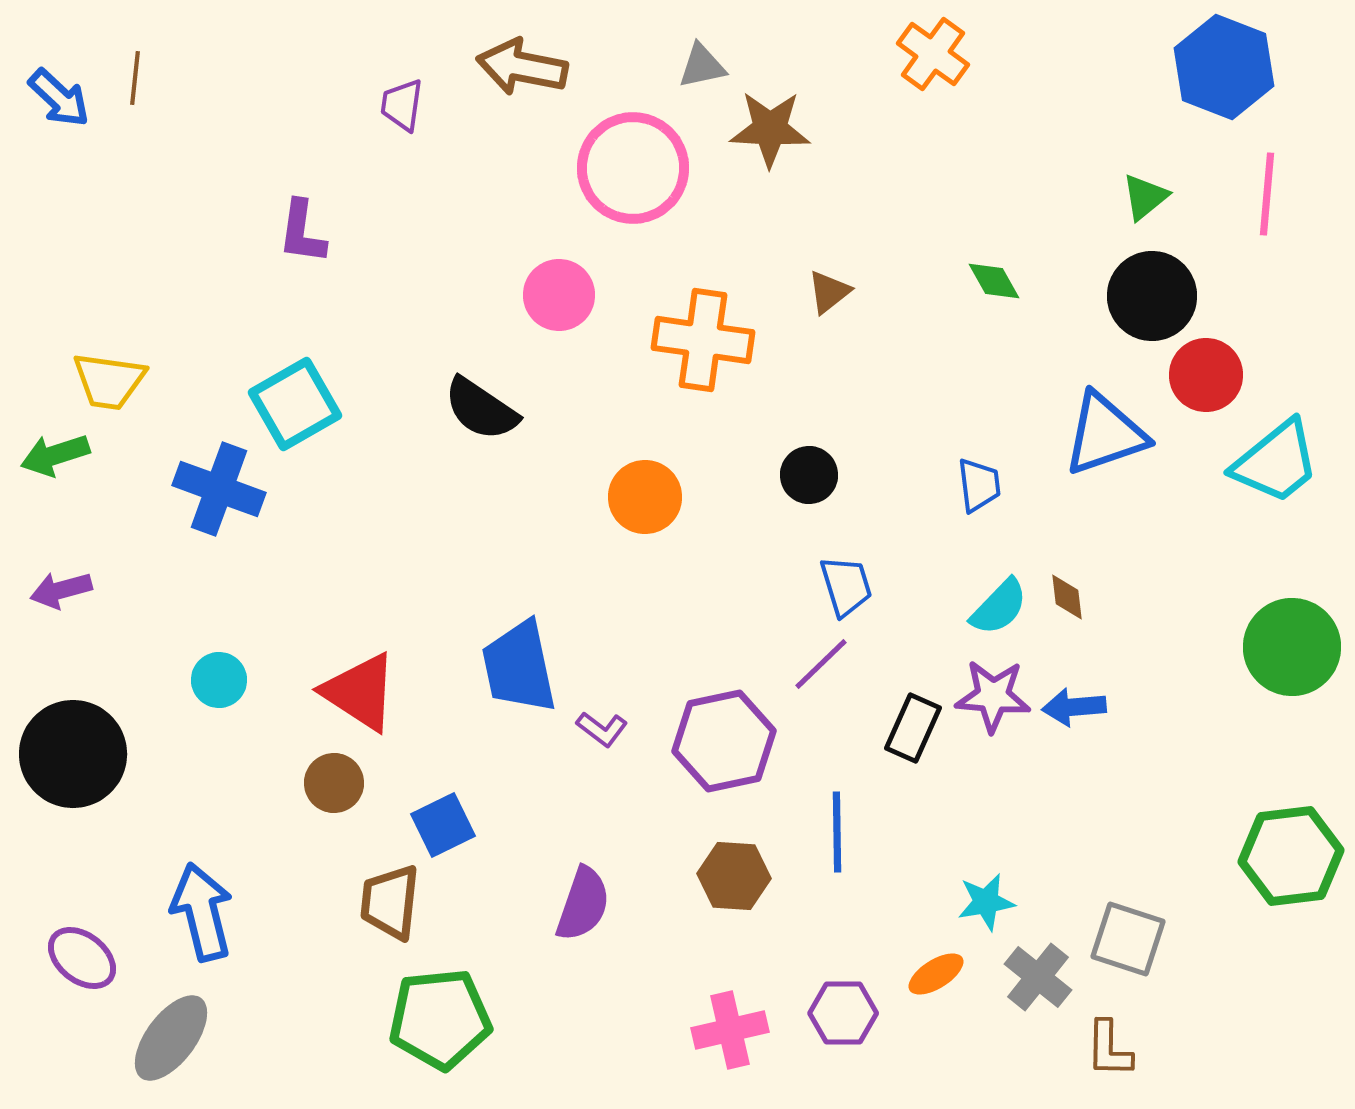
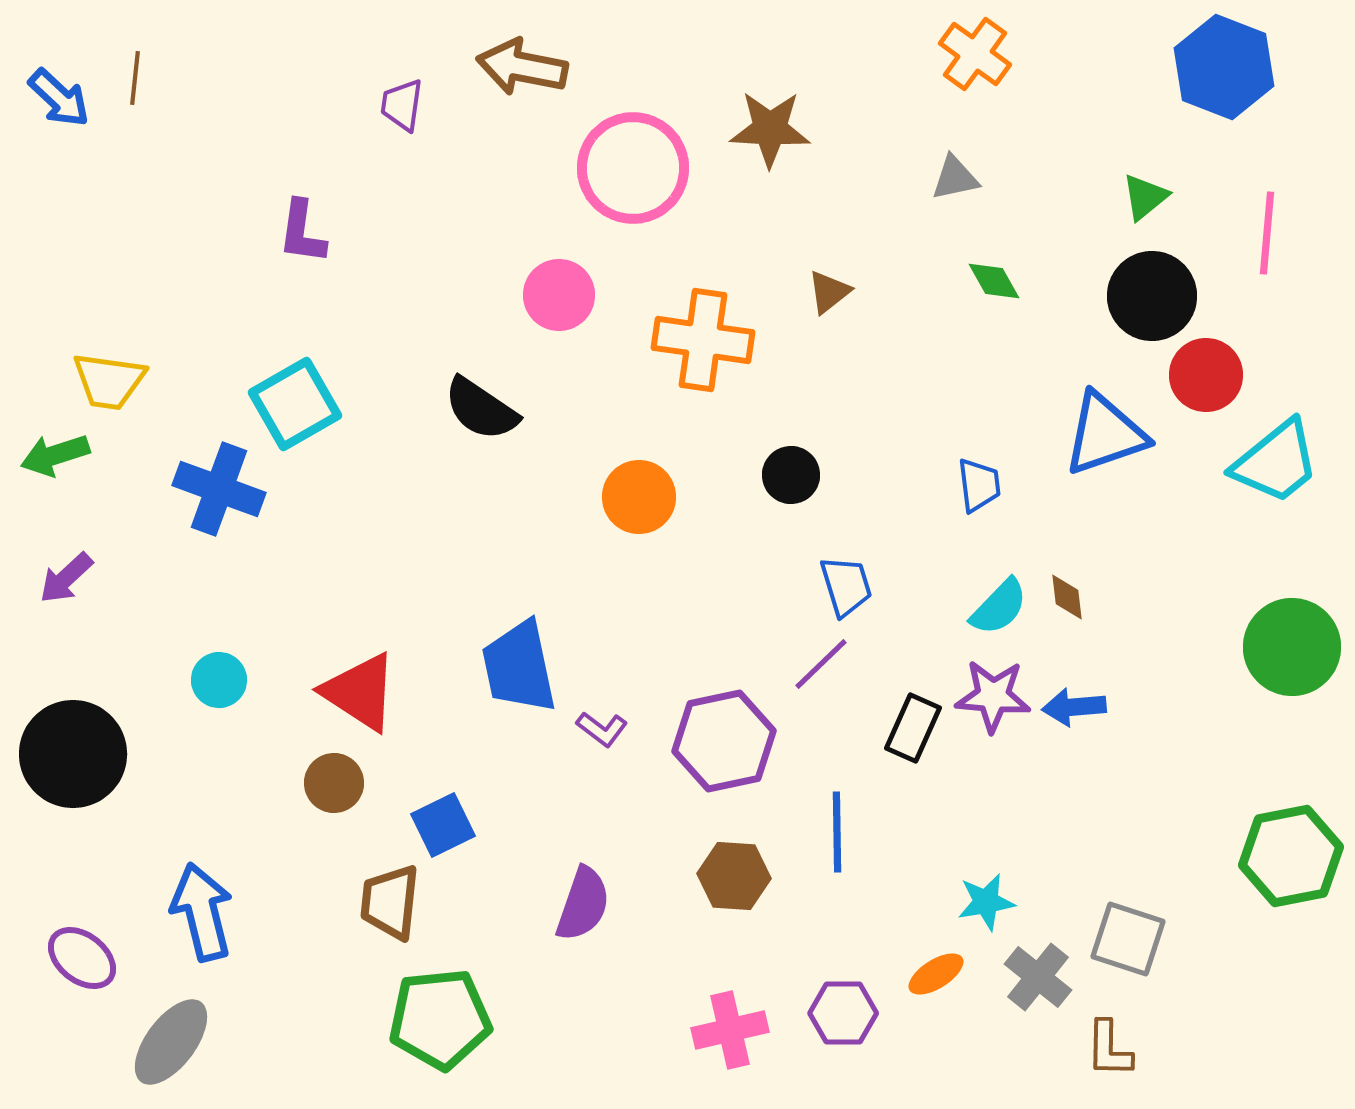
orange cross at (933, 54): moved 42 px right
gray triangle at (702, 66): moved 253 px right, 112 px down
pink line at (1267, 194): moved 39 px down
black circle at (809, 475): moved 18 px left
orange circle at (645, 497): moved 6 px left
purple arrow at (61, 590): moved 5 px right, 12 px up; rotated 28 degrees counterclockwise
green hexagon at (1291, 856): rotated 4 degrees counterclockwise
gray ellipse at (171, 1038): moved 4 px down
